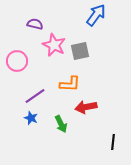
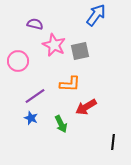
pink circle: moved 1 px right
red arrow: rotated 20 degrees counterclockwise
